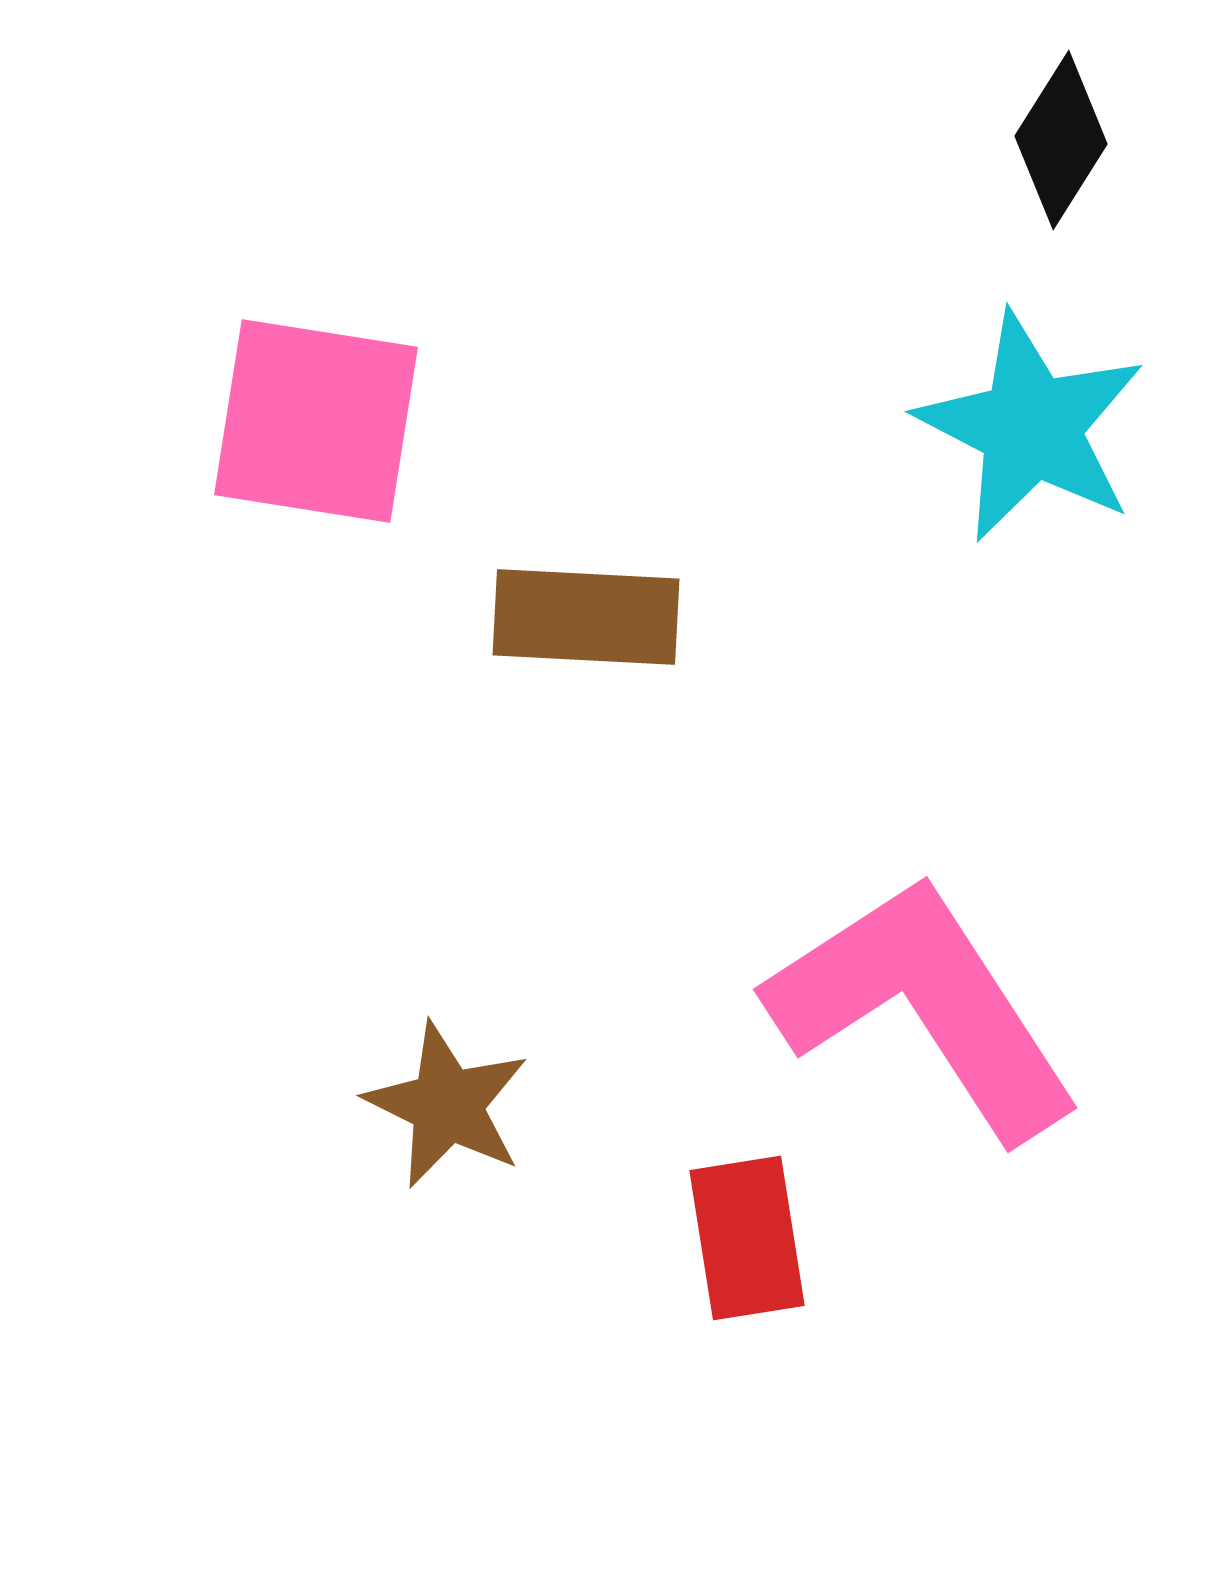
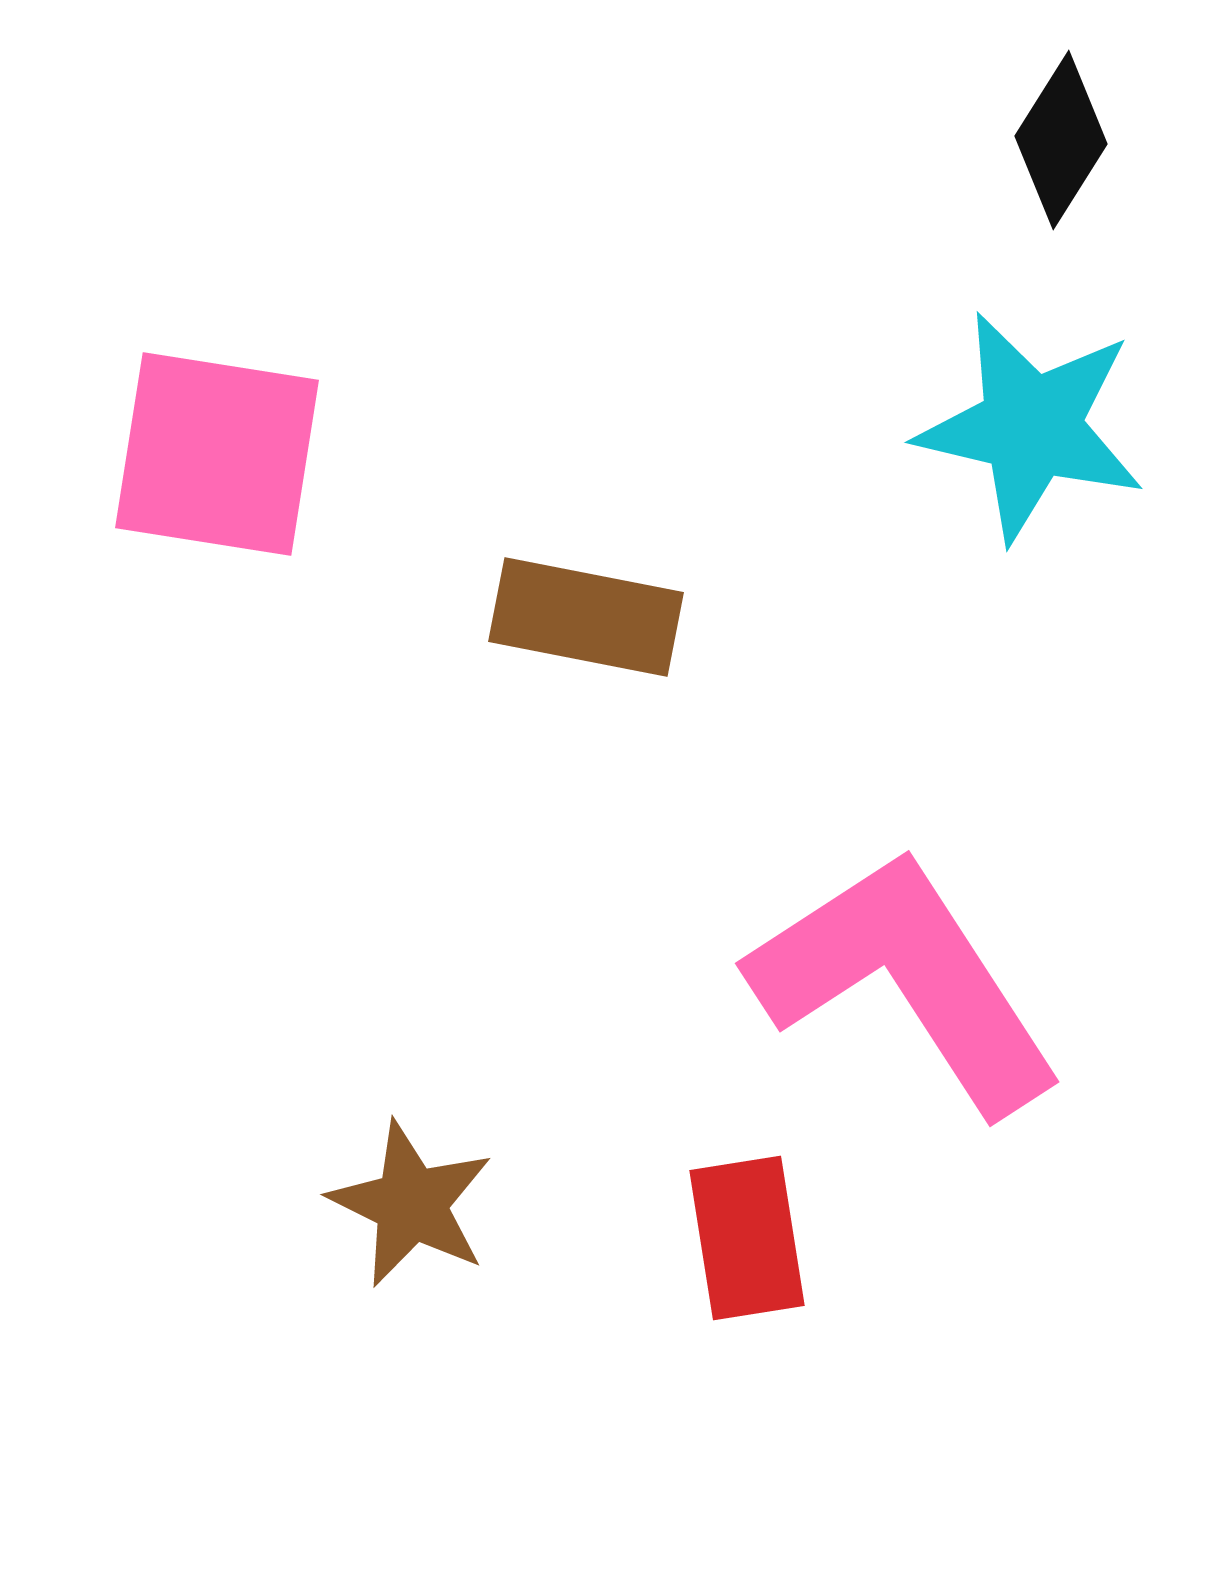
pink square: moved 99 px left, 33 px down
cyan star: rotated 14 degrees counterclockwise
brown rectangle: rotated 8 degrees clockwise
pink L-shape: moved 18 px left, 26 px up
brown star: moved 36 px left, 99 px down
